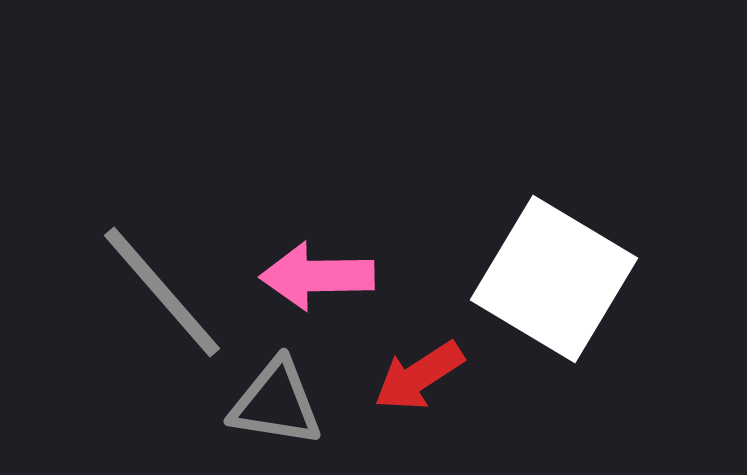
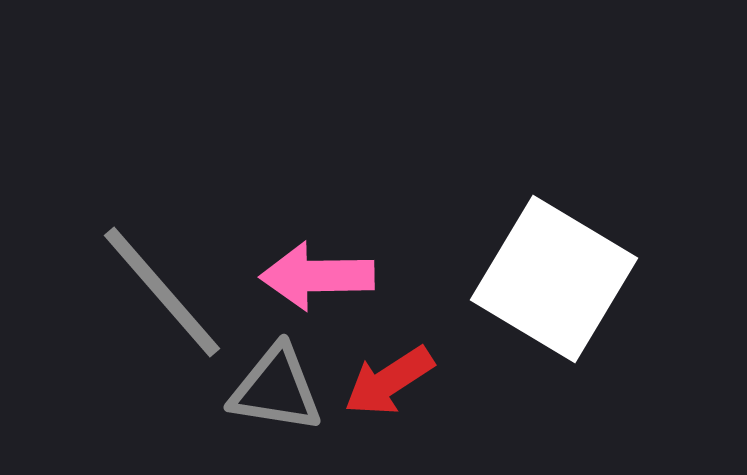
red arrow: moved 30 px left, 5 px down
gray triangle: moved 14 px up
